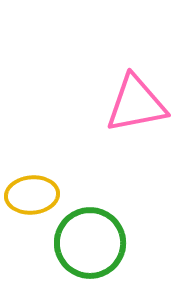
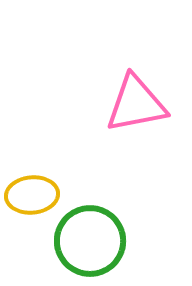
green circle: moved 2 px up
